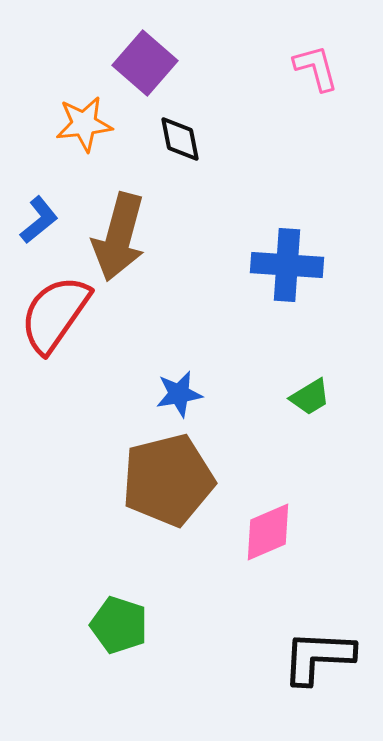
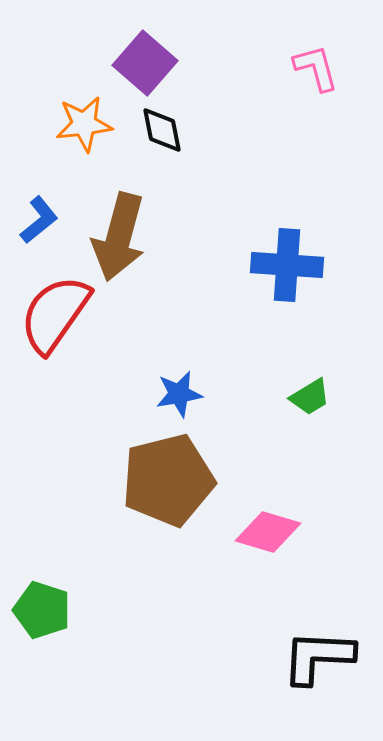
black diamond: moved 18 px left, 9 px up
pink diamond: rotated 40 degrees clockwise
green pentagon: moved 77 px left, 15 px up
